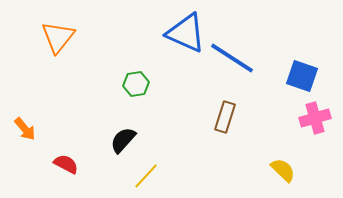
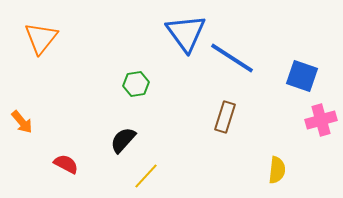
blue triangle: rotated 30 degrees clockwise
orange triangle: moved 17 px left, 1 px down
pink cross: moved 6 px right, 2 px down
orange arrow: moved 3 px left, 7 px up
yellow semicircle: moved 6 px left; rotated 52 degrees clockwise
